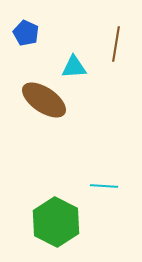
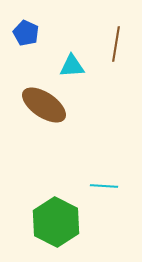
cyan triangle: moved 2 px left, 1 px up
brown ellipse: moved 5 px down
